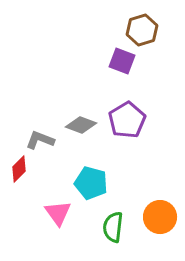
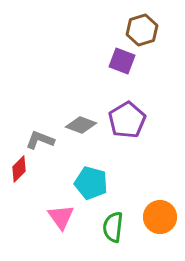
pink triangle: moved 3 px right, 4 px down
